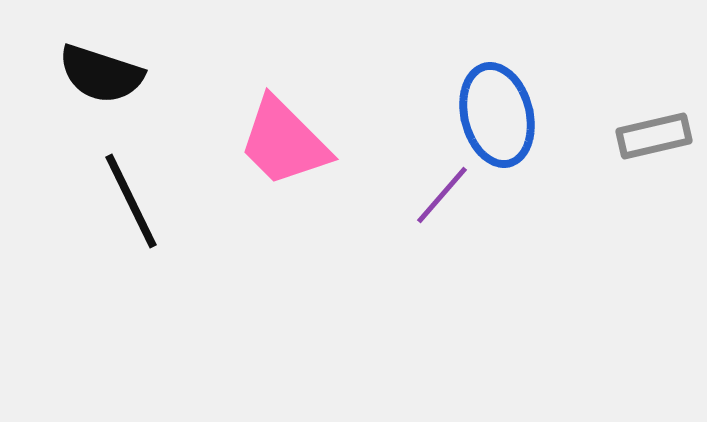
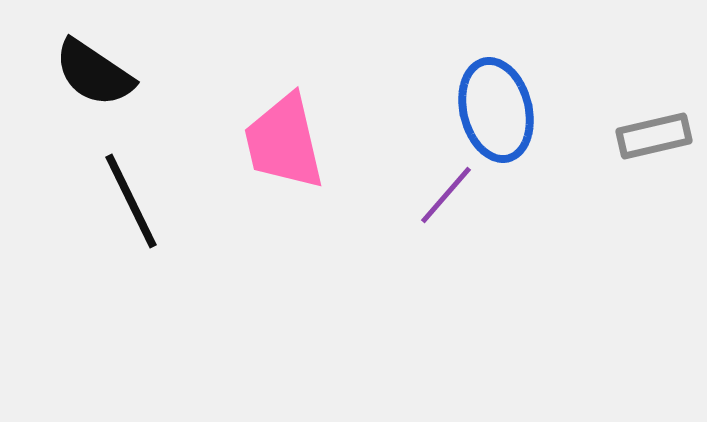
black semicircle: moved 7 px left, 1 px up; rotated 16 degrees clockwise
blue ellipse: moved 1 px left, 5 px up
pink trapezoid: rotated 32 degrees clockwise
purple line: moved 4 px right
